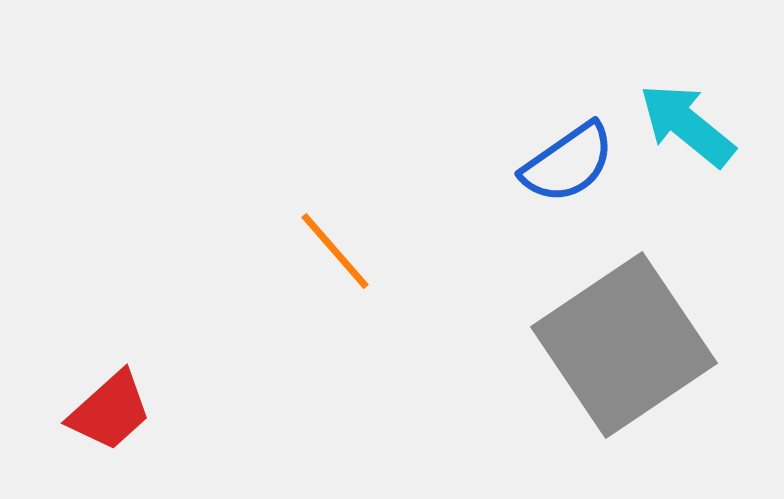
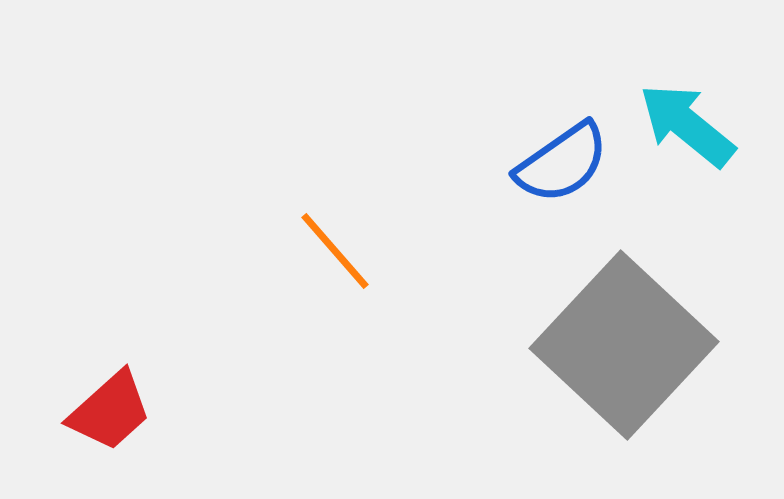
blue semicircle: moved 6 px left
gray square: rotated 13 degrees counterclockwise
